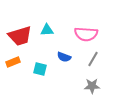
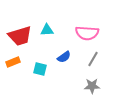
pink semicircle: moved 1 px right, 1 px up
blue semicircle: rotated 56 degrees counterclockwise
